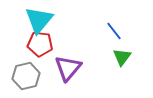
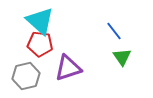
cyan triangle: moved 1 px right, 1 px down; rotated 28 degrees counterclockwise
green triangle: rotated 12 degrees counterclockwise
purple triangle: rotated 32 degrees clockwise
